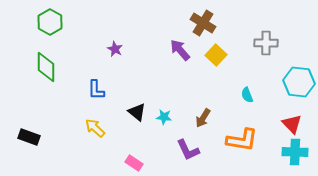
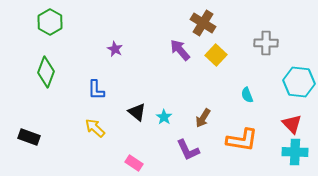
green diamond: moved 5 px down; rotated 20 degrees clockwise
cyan star: rotated 28 degrees clockwise
